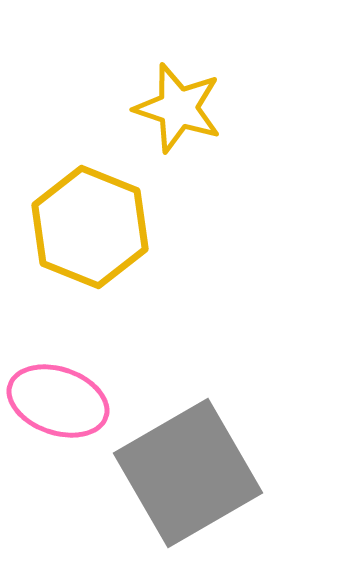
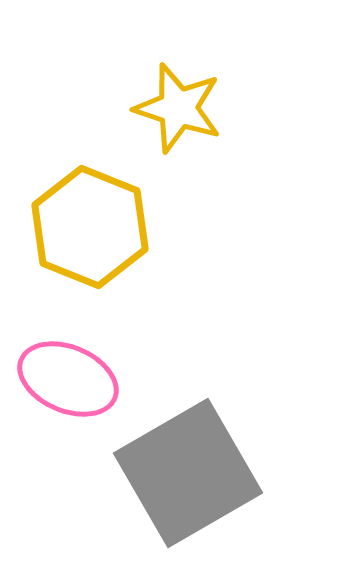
pink ellipse: moved 10 px right, 22 px up; rotated 4 degrees clockwise
